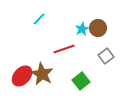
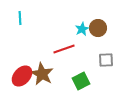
cyan line: moved 19 px left, 1 px up; rotated 48 degrees counterclockwise
gray square: moved 4 px down; rotated 35 degrees clockwise
green square: rotated 12 degrees clockwise
